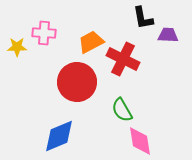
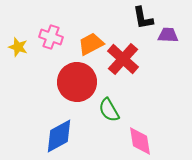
pink cross: moved 7 px right, 4 px down; rotated 15 degrees clockwise
orange trapezoid: moved 2 px down
yellow star: moved 1 px right; rotated 18 degrees clockwise
red cross: rotated 16 degrees clockwise
green semicircle: moved 13 px left
blue diamond: rotated 6 degrees counterclockwise
